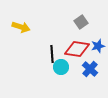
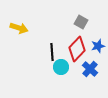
gray square: rotated 24 degrees counterclockwise
yellow arrow: moved 2 px left, 1 px down
red diamond: rotated 55 degrees counterclockwise
black line: moved 2 px up
